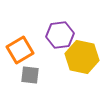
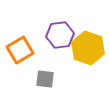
yellow hexagon: moved 6 px right, 9 px up; rotated 8 degrees clockwise
gray square: moved 15 px right, 4 px down
